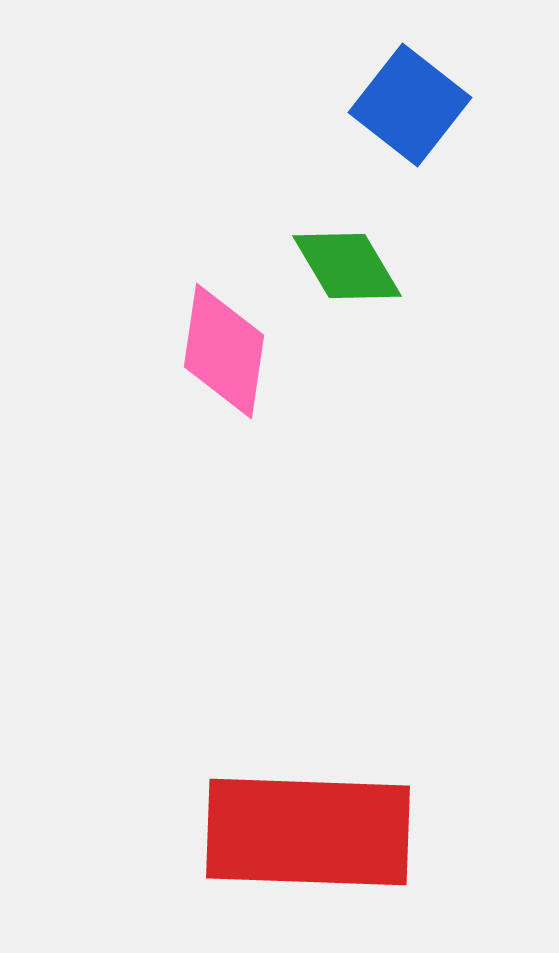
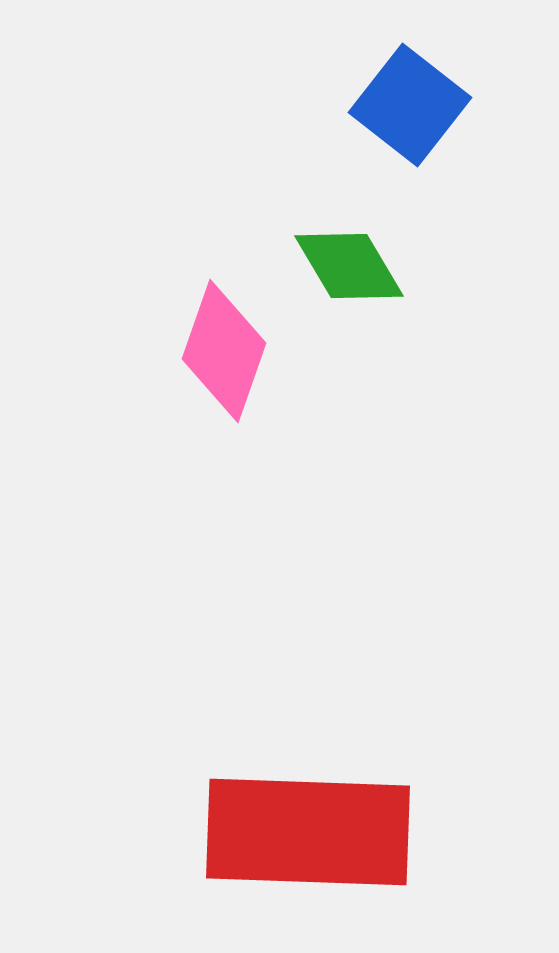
green diamond: moved 2 px right
pink diamond: rotated 11 degrees clockwise
